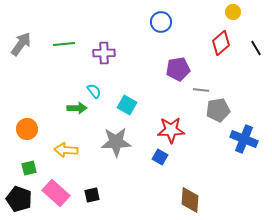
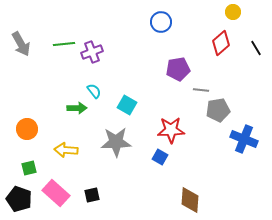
gray arrow: rotated 115 degrees clockwise
purple cross: moved 12 px left, 1 px up; rotated 20 degrees counterclockwise
